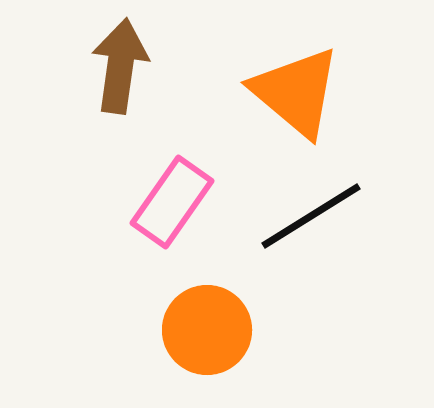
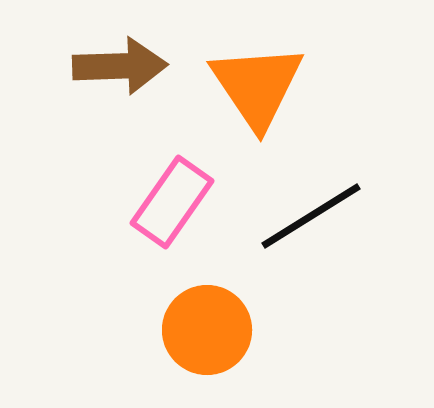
brown arrow: rotated 80 degrees clockwise
orange triangle: moved 39 px left, 6 px up; rotated 16 degrees clockwise
